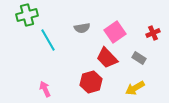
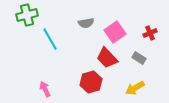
gray semicircle: moved 4 px right, 5 px up
red cross: moved 3 px left
cyan line: moved 2 px right, 1 px up
